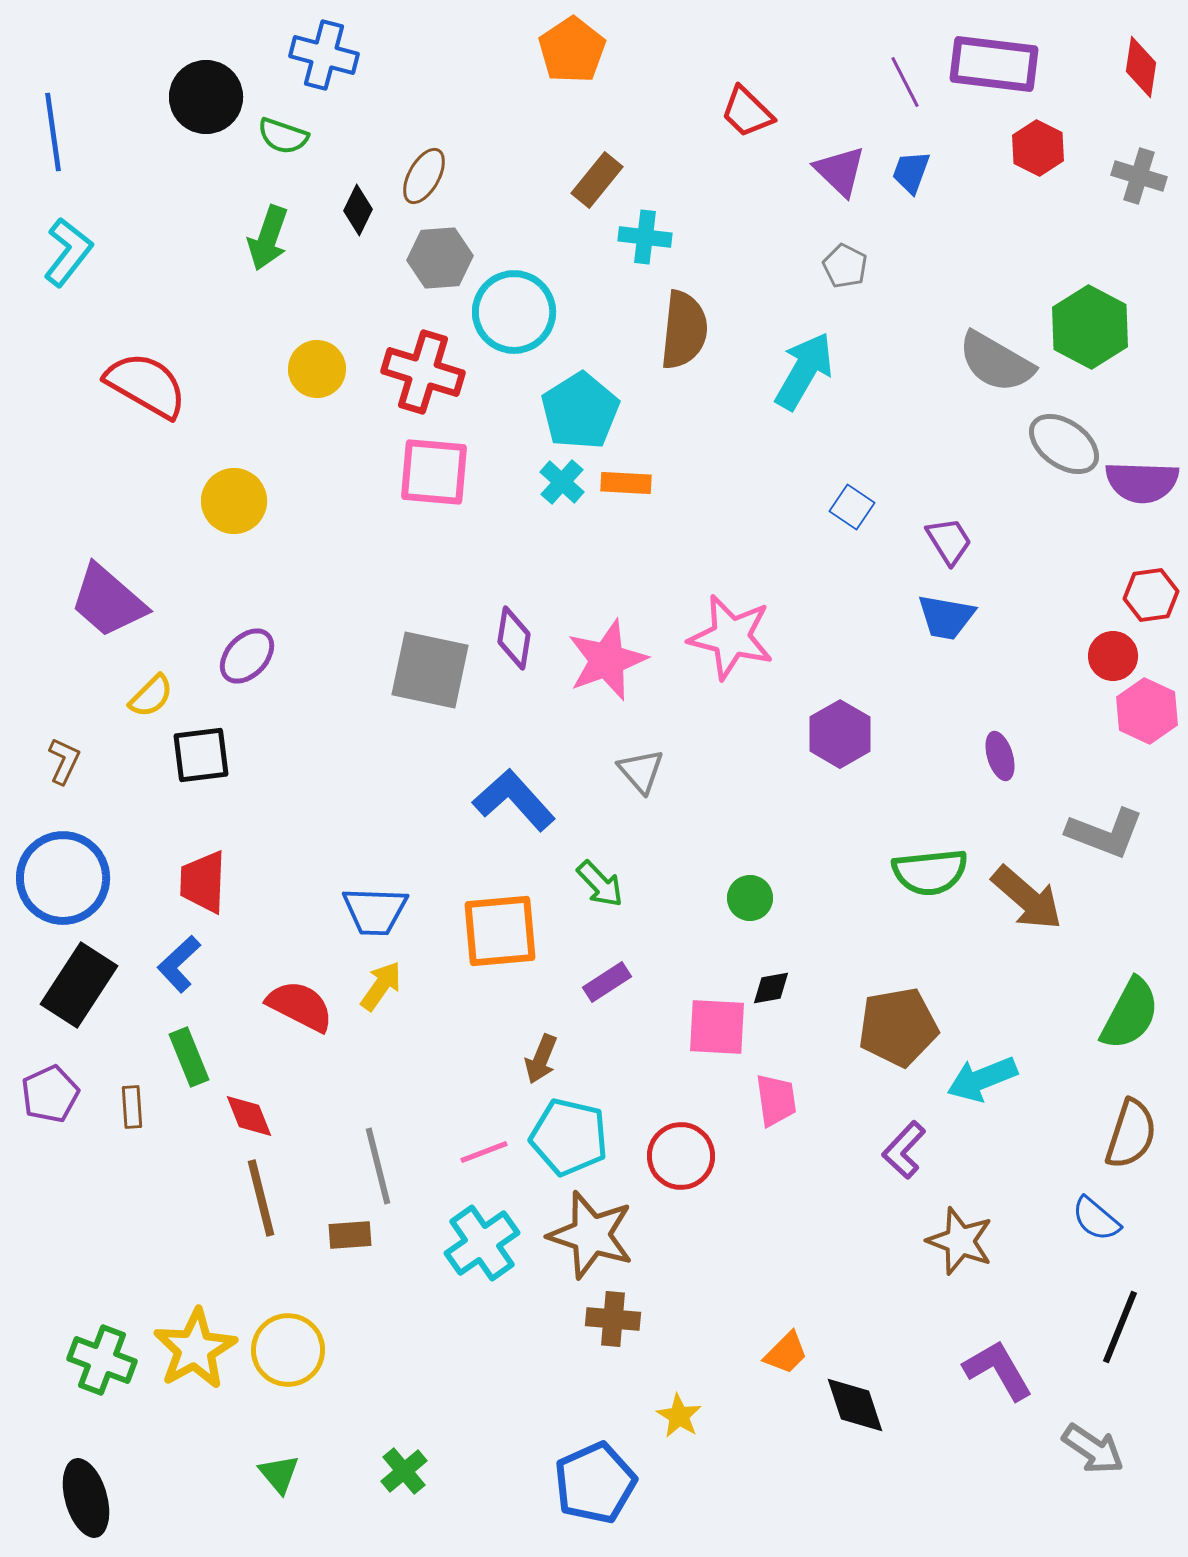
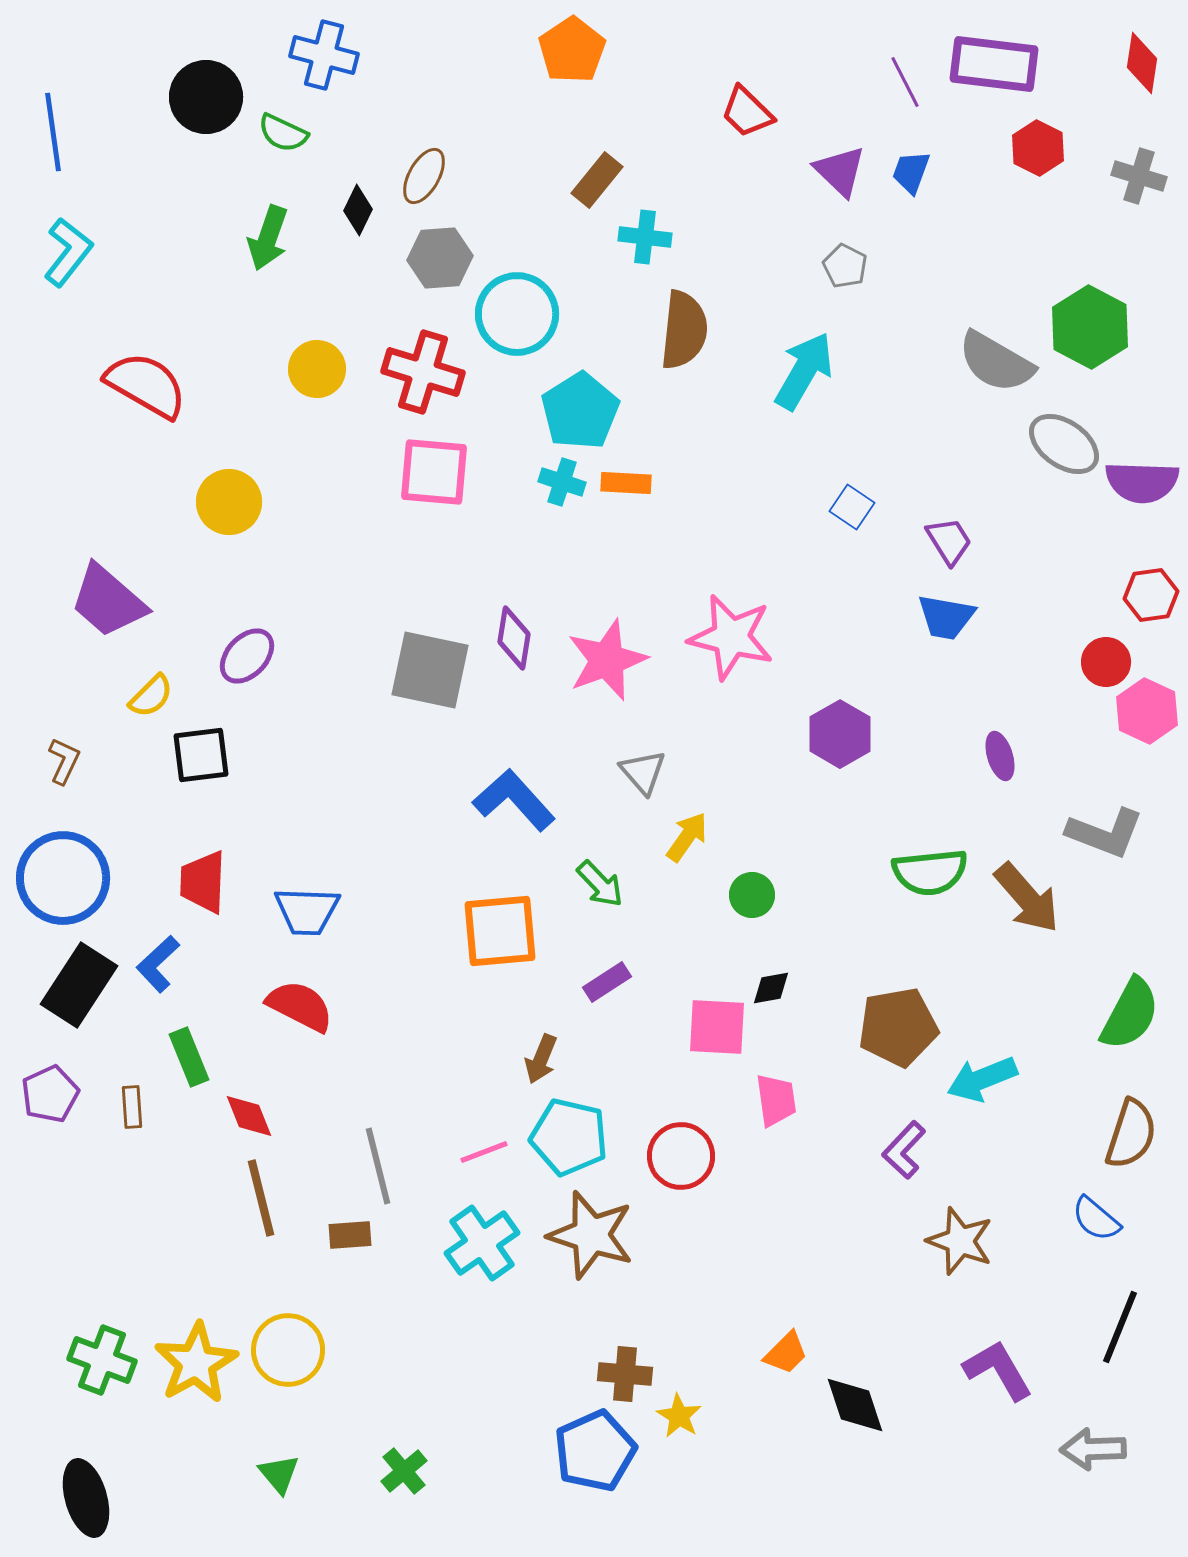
red diamond at (1141, 67): moved 1 px right, 4 px up
green semicircle at (283, 136): moved 3 px up; rotated 6 degrees clockwise
cyan circle at (514, 312): moved 3 px right, 2 px down
cyan cross at (562, 482): rotated 24 degrees counterclockwise
yellow circle at (234, 501): moved 5 px left, 1 px down
red circle at (1113, 656): moved 7 px left, 6 px down
gray triangle at (641, 771): moved 2 px right, 1 px down
green circle at (750, 898): moved 2 px right, 3 px up
brown arrow at (1027, 898): rotated 8 degrees clockwise
blue trapezoid at (375, 911): moved 68 px left
blue L-shape at (179, 964): moved 21 px left
yellow arrow at (381, 986): moved 306 px right, 149 px up
brown cross at (613, 1319): moved 12 px right, 55 px down
yellow star at (195, 1349): moved 1 px right, 14 px down
gray arrow at (1093, 1449): rotated 144 degrees clockwise
blue pentagon at (595, 1483): moved 32 px up
